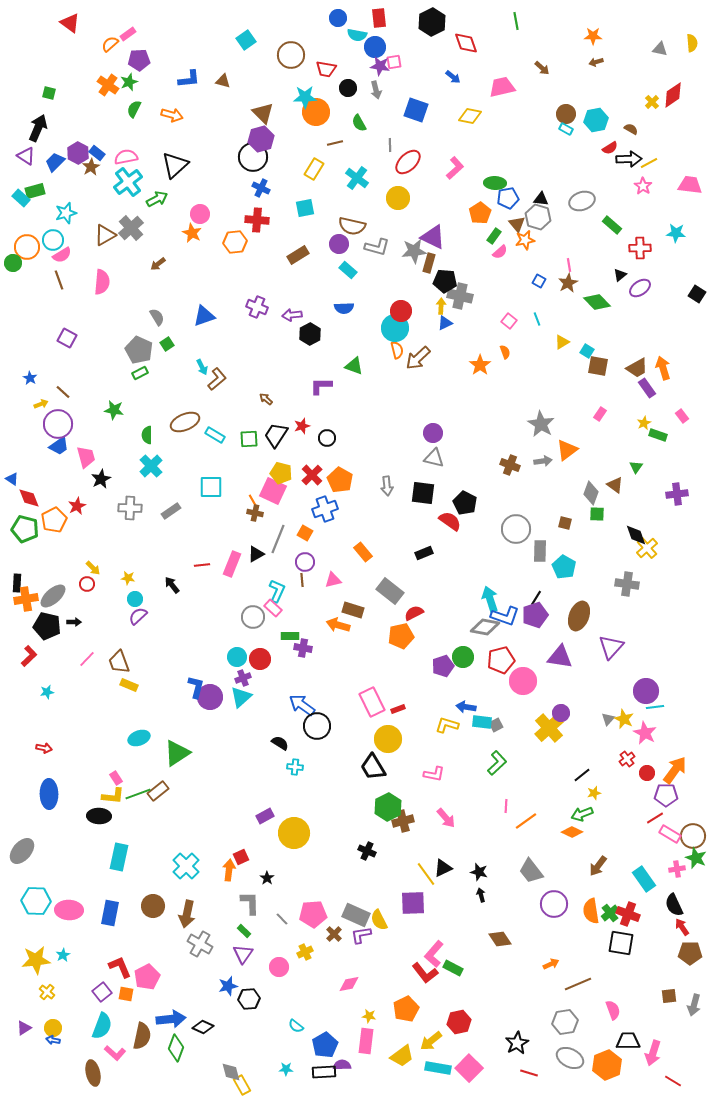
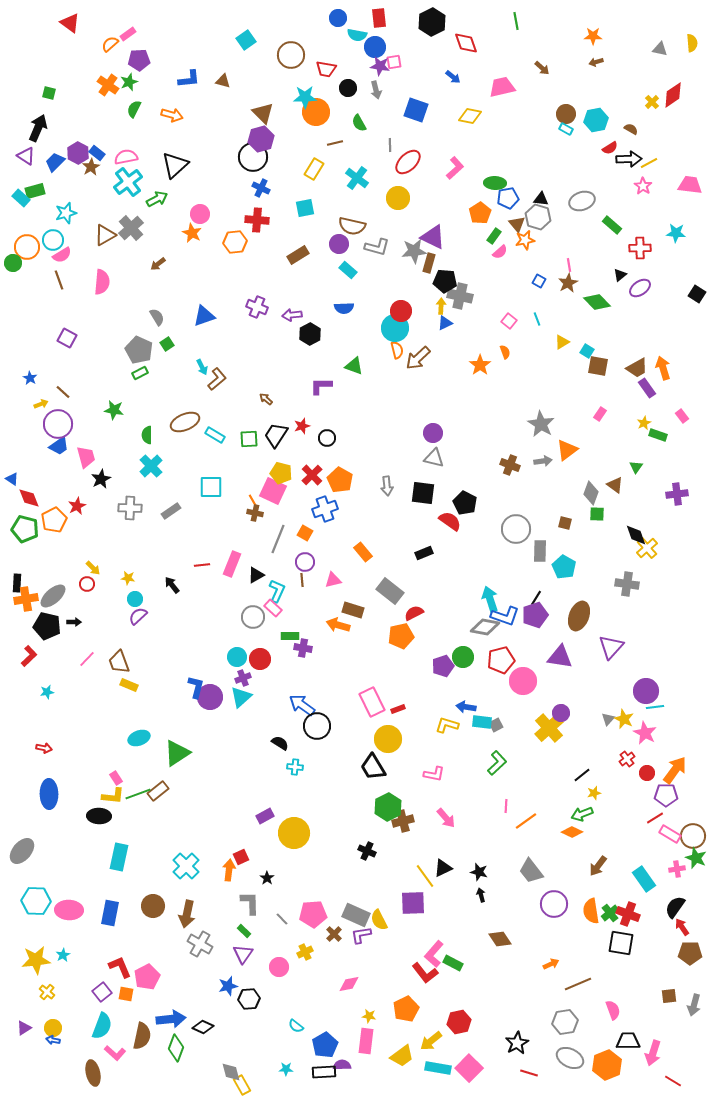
black triangle at (256, 554): moved 21 px down
yellow line at (426, 874): moved 1 px left, 2 px down
black semicircle at (674, 905): moved 1 px right, 2 px down; rotated 60 degrees clockwise
green rectangle at (453, 968): moved 5 px up
